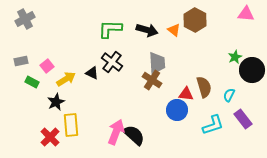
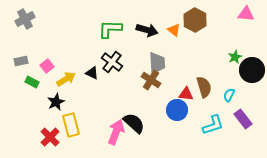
brown cross: moved 1 px left
yellow rectangle: rotated 10 degrees counterclockwise
black semicircle: moved 12 px up
